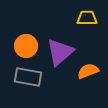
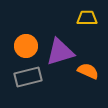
purple triangle: rotated 24 degrees clockwise
orange semicircle: rotated 45 degrees clockwise
gray rectangle: rotated 24 degrees counterclockwise
